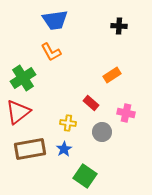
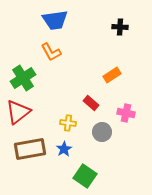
black cross: moved 1 px right, 1 px down
